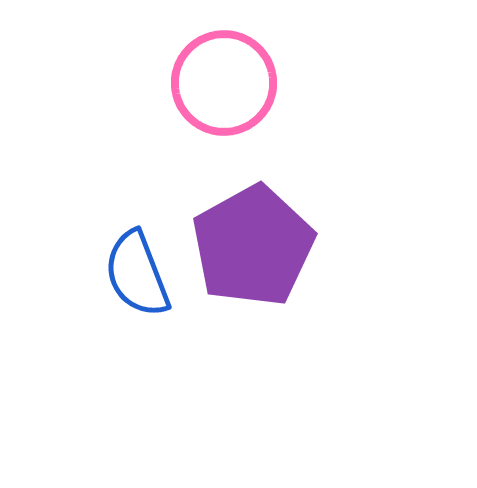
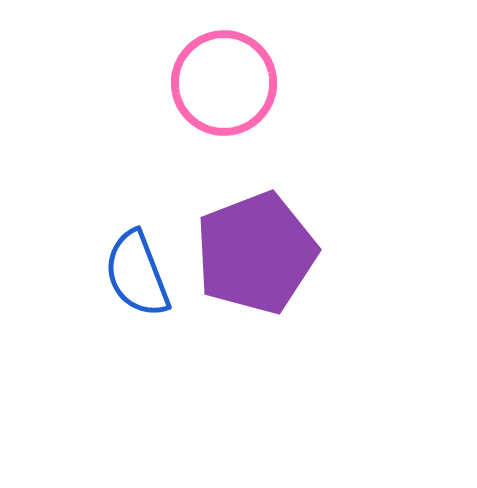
purple pentagon: moved 3 px right, 7 px down; rotated 8 degrees clockwise
